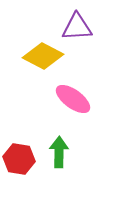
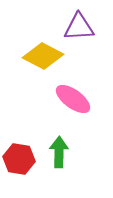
purple triangle: moved 2 px right
